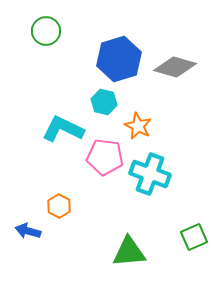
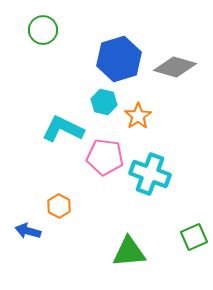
green circle: moved 3 px left, 1 px up
orange star: moved 10 px up; rotated 12 degrees clockwise
